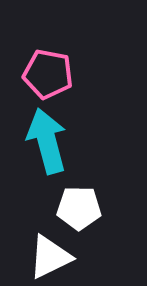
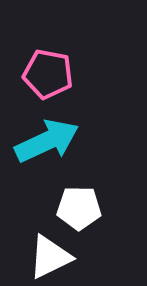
cyan arrow: rotated 80 degrees clockwise
